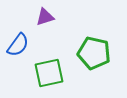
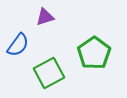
green pentagon: rotated 24 degrees clockwise
green square: rotated 16 degrees counterclockwise
